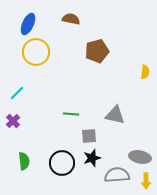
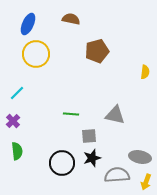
yellow circle: moved 2 px down
green semicircle: moved 7 px left, 10 px up
yellow arrow: moved 1 px down; rotated 21 degrees clockwise
